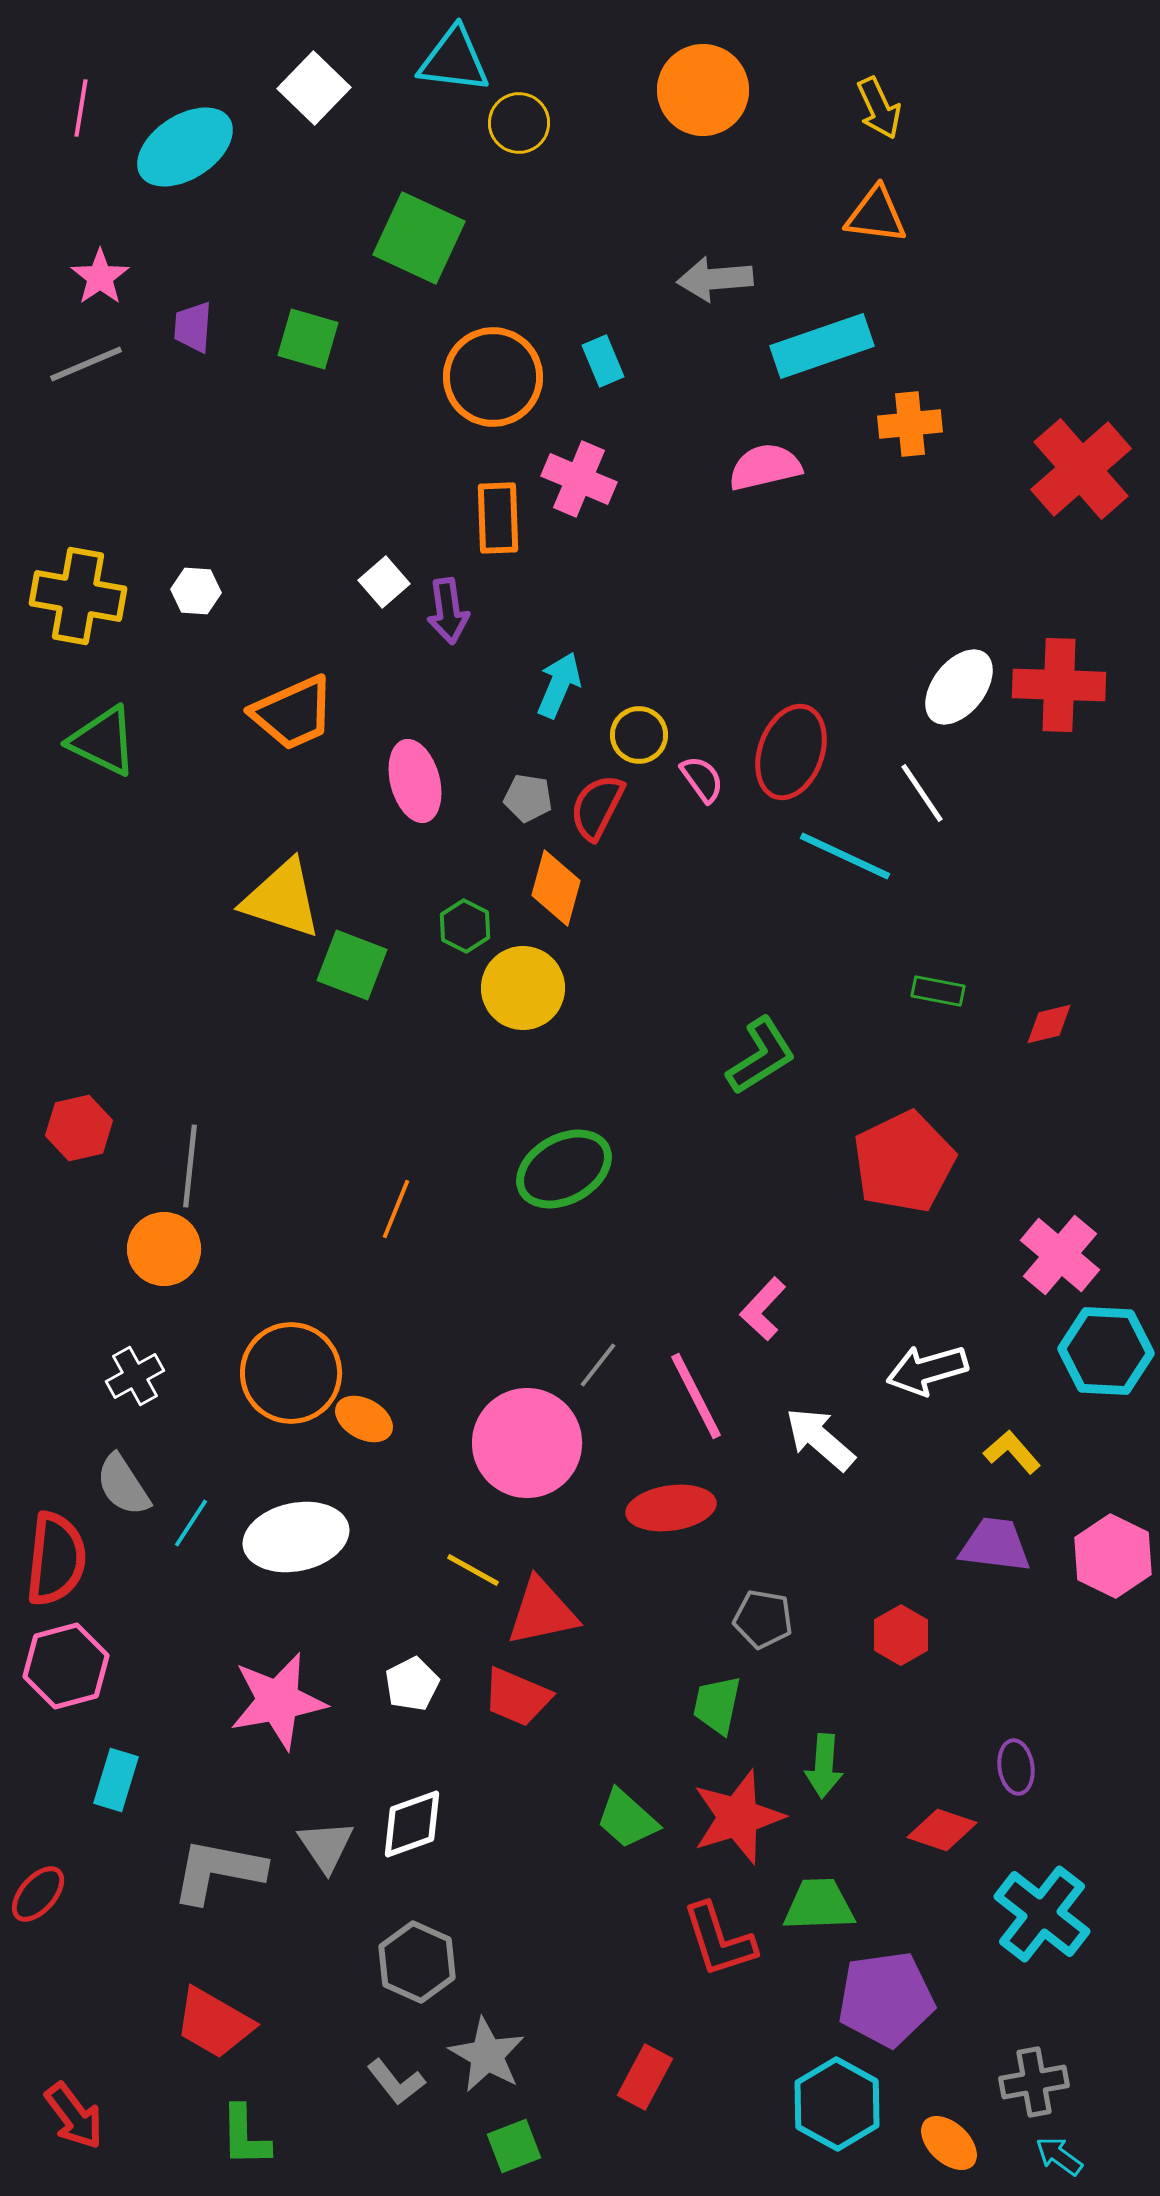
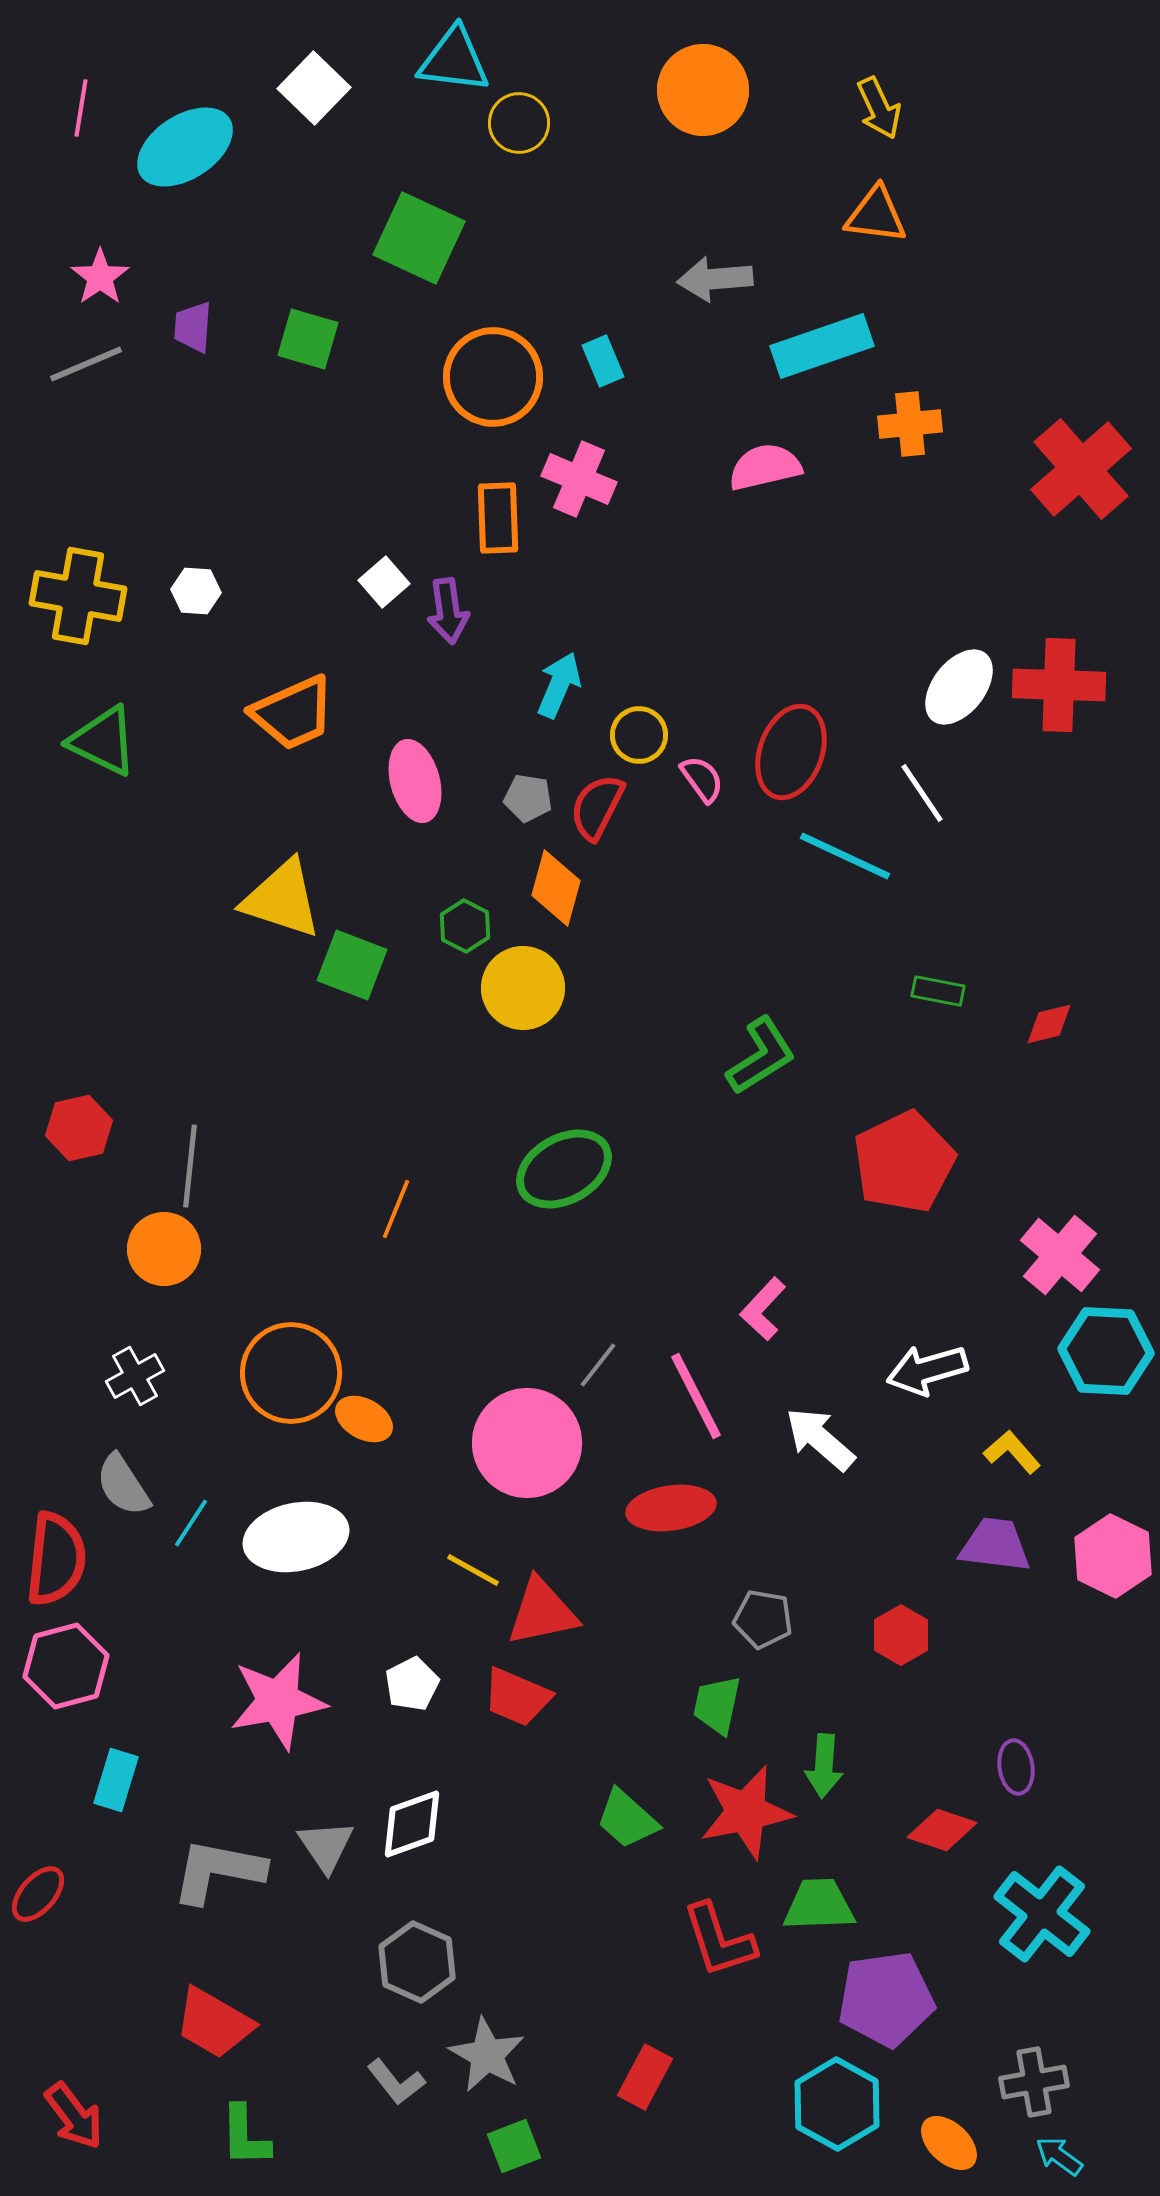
red star at (738, 1817): moved 8 px right, 5 px up; rotated 6 degrees clockwise
